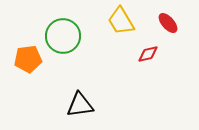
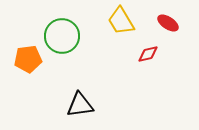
red ellipse: rotated 15 degrees counterclockwise
green circle: moved 1 px left
